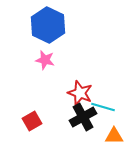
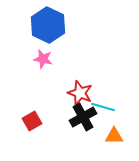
pink star: moved 2 px left, 1 px up
